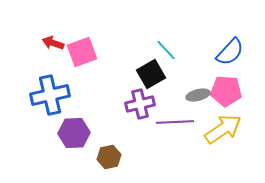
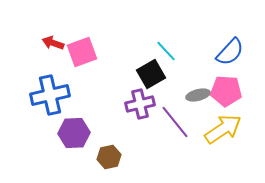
cyan line: moved 1 px down
purple line: rotated 54 degrees clockwise
